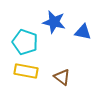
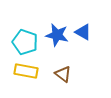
blue star: moved 3 px right, 13 px down
blue triangle: rotated 18 degrees clockwise
brown triangle: moved 1 px right, 3 px up
